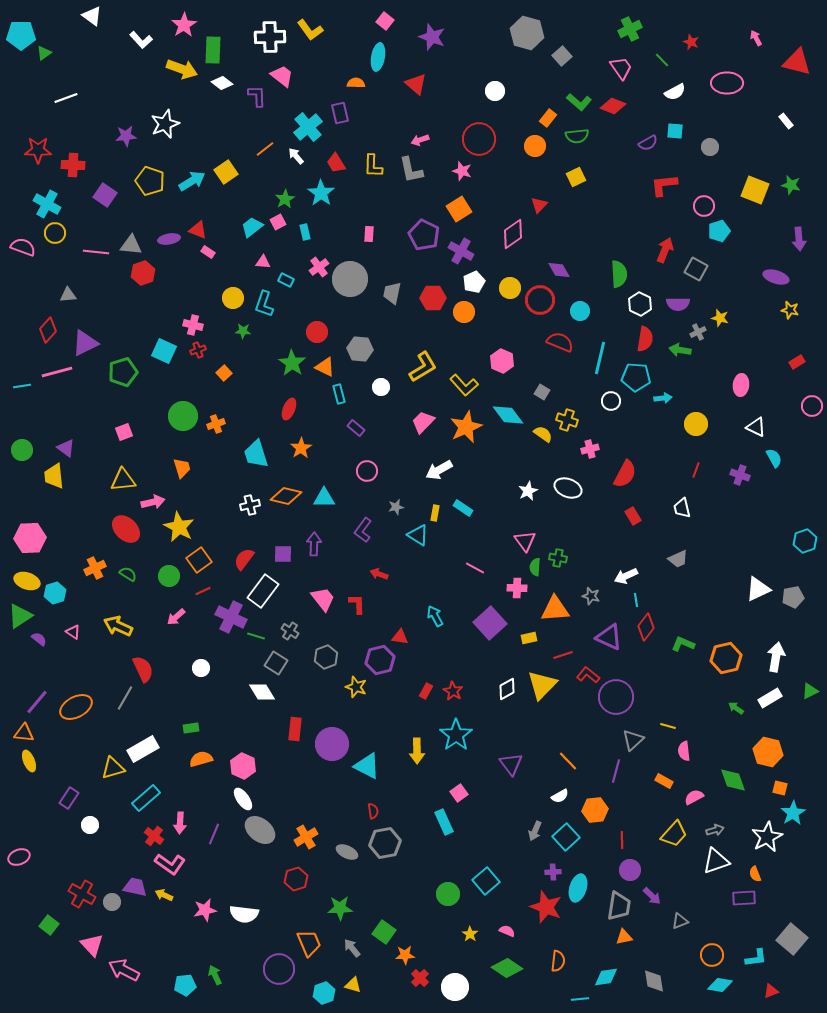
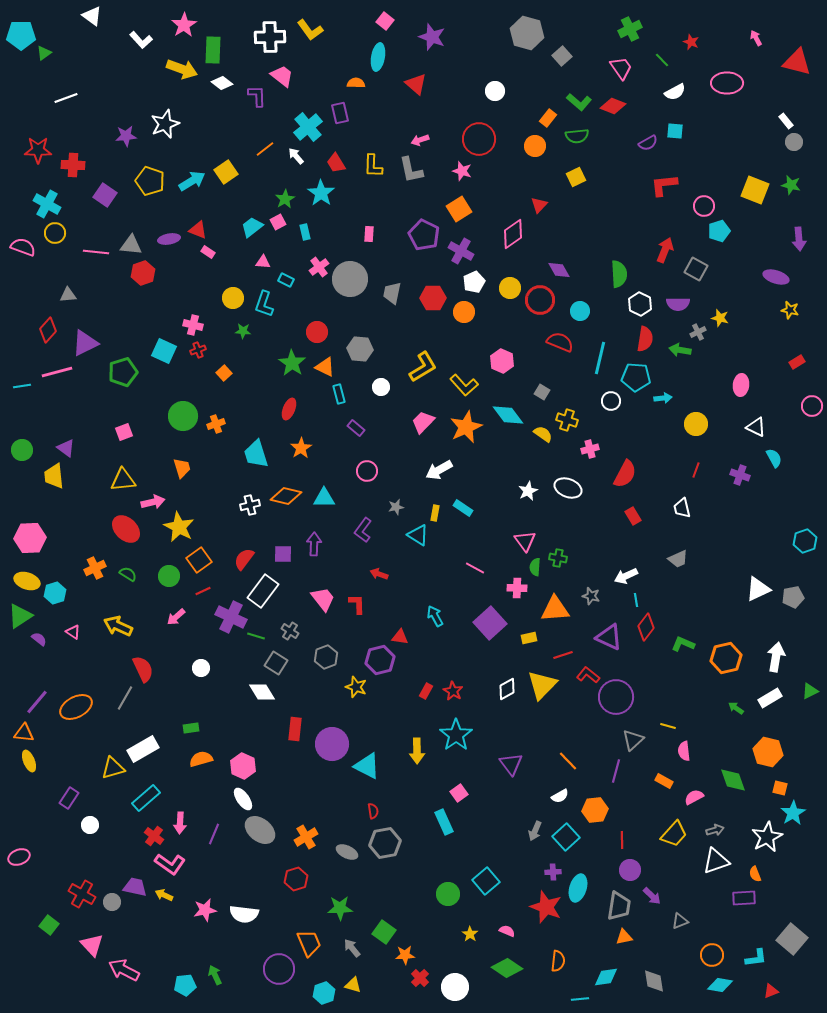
gray circle at (710, 147): moved 84 px right, 5 px up
